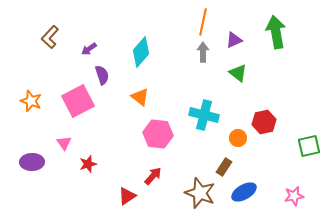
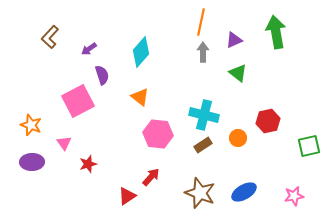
orange line: moved 2 px left
orange star: moved 24 px down
red hexagon: moved 4 px right, 1 px up
brown rectangle: moved 21 px left, 22 px up; rotated 24 degrees clockwise
red arrow: moved 2 px left, 1 px down
